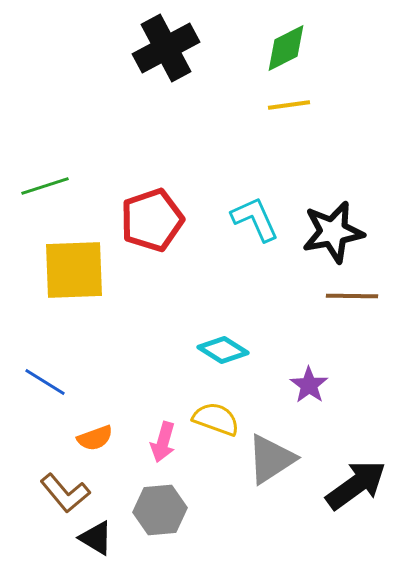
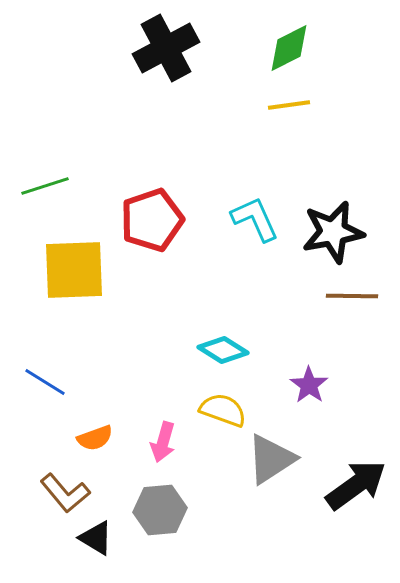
green diamond: moved 3 px right
yellow semicircle: moved 7 px right, 9 px up
